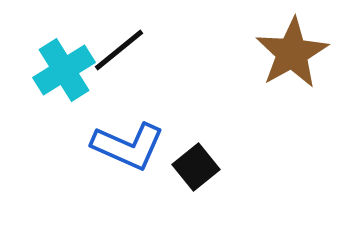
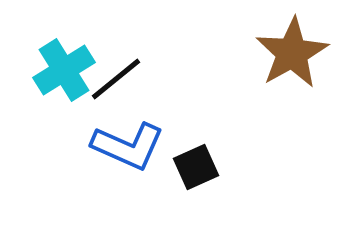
black line: moved 3 px left, 29 px down
black square: rotated 15 degrees clockwise
